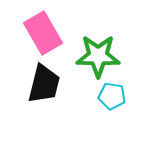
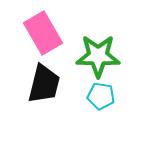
cyan pentagon: moved 11 px left
